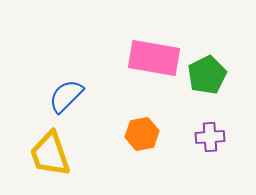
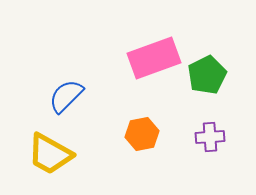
pink rectangle: rotated 30 degrees counterclockwise
yellow trapezoid: rotated 42 degrees counterclockwise
